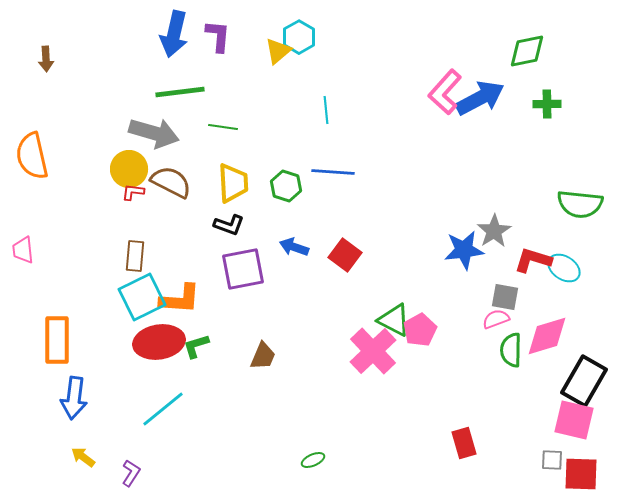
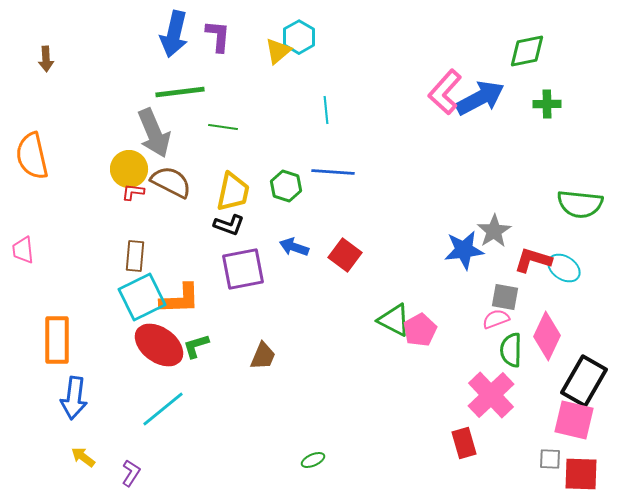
gray arrow at (154, 133): rotated 51 degrees clockwise
yellow trapezoid at (233, 183): moved 9 px down; rotated 15 degrees clockwise
orange L-shape at (180, 299): rotated 6 degrees counterclockwise
pink diamond at (547, 336): rotated 48 degrees counterclockwise
red ellipse at (159, 342): moved 3 px down; rotated 45 degrees clockwise
pink cross at (373, 351): moved 118 px right, 44 px down
gray square at (552, 460): moved 2 px left, 1 px up
